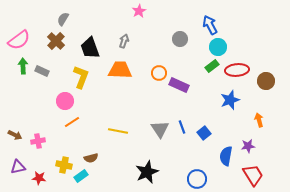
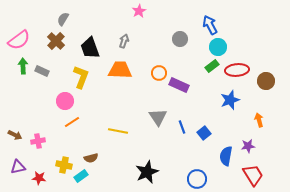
gray triangle: moved 2 px left, 12 px up
